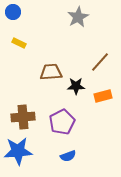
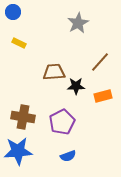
gray star: moved 6 px down
brown trapezoid: moved 3 px right
brown cross: rotated 15 degrees clockwise
